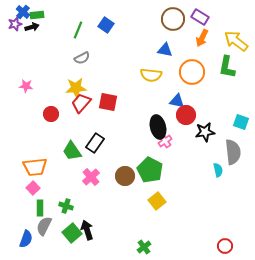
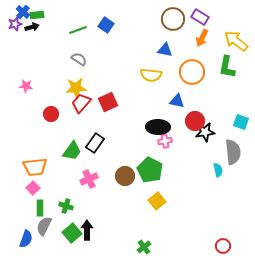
green line at (78, 30): rotated 48 degrees clockwise
gray semicircle at (82, 58): moved 3 px left, 1 px down; rotated 119 degrees counterclockwise
red square at (108, 102): rotated 36 degrees counterclockwise
red circle at (186, 115): moved 9 px right, 6 px down
black ellipse at (158, 127): rotated 75 degrees counterclockwise
pink cross at (165, 141): rotated 24 degrees clockwise
green trapezoid at (72, 151): rotated 110 degrees counterclockwise
pink cross at (91, 177): moved 2 px left, 2 px down; rotated 18 degrees clockwise
black arrow at (87, 230): rotated 18 degrees clockwise
red circle at (225, 246): moved 2 px left
